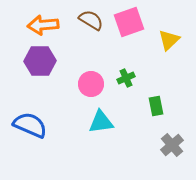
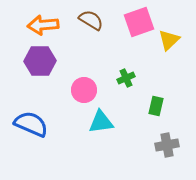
pink square: moved 10 px right
pink circle: moved 7 px left, 6 px down
green rectangle: rotated 24 degrees clockwise
blue semicircle: moved 1 px right, 1 px up
gray cross: moved 5 px left; rotated 30 degrees clockwise
